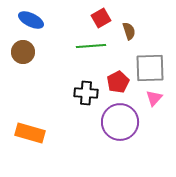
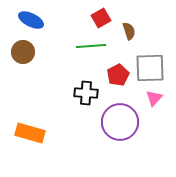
red pentagon: moved 7 px up
